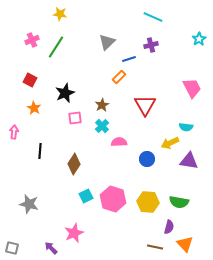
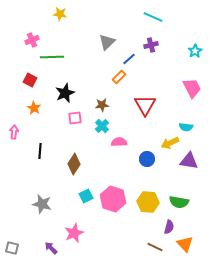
cyan star: moved 4 px left, 12 px down
green line: moved 4 px left, 10 px down; rotated 55 degrees clockwise
blue line: rotated 24 degrees counterclockwise
brown star: rotated 24 degrees clockwise
gray star: moved 13 px right
brown line: rotated 14 degrees clockwise
